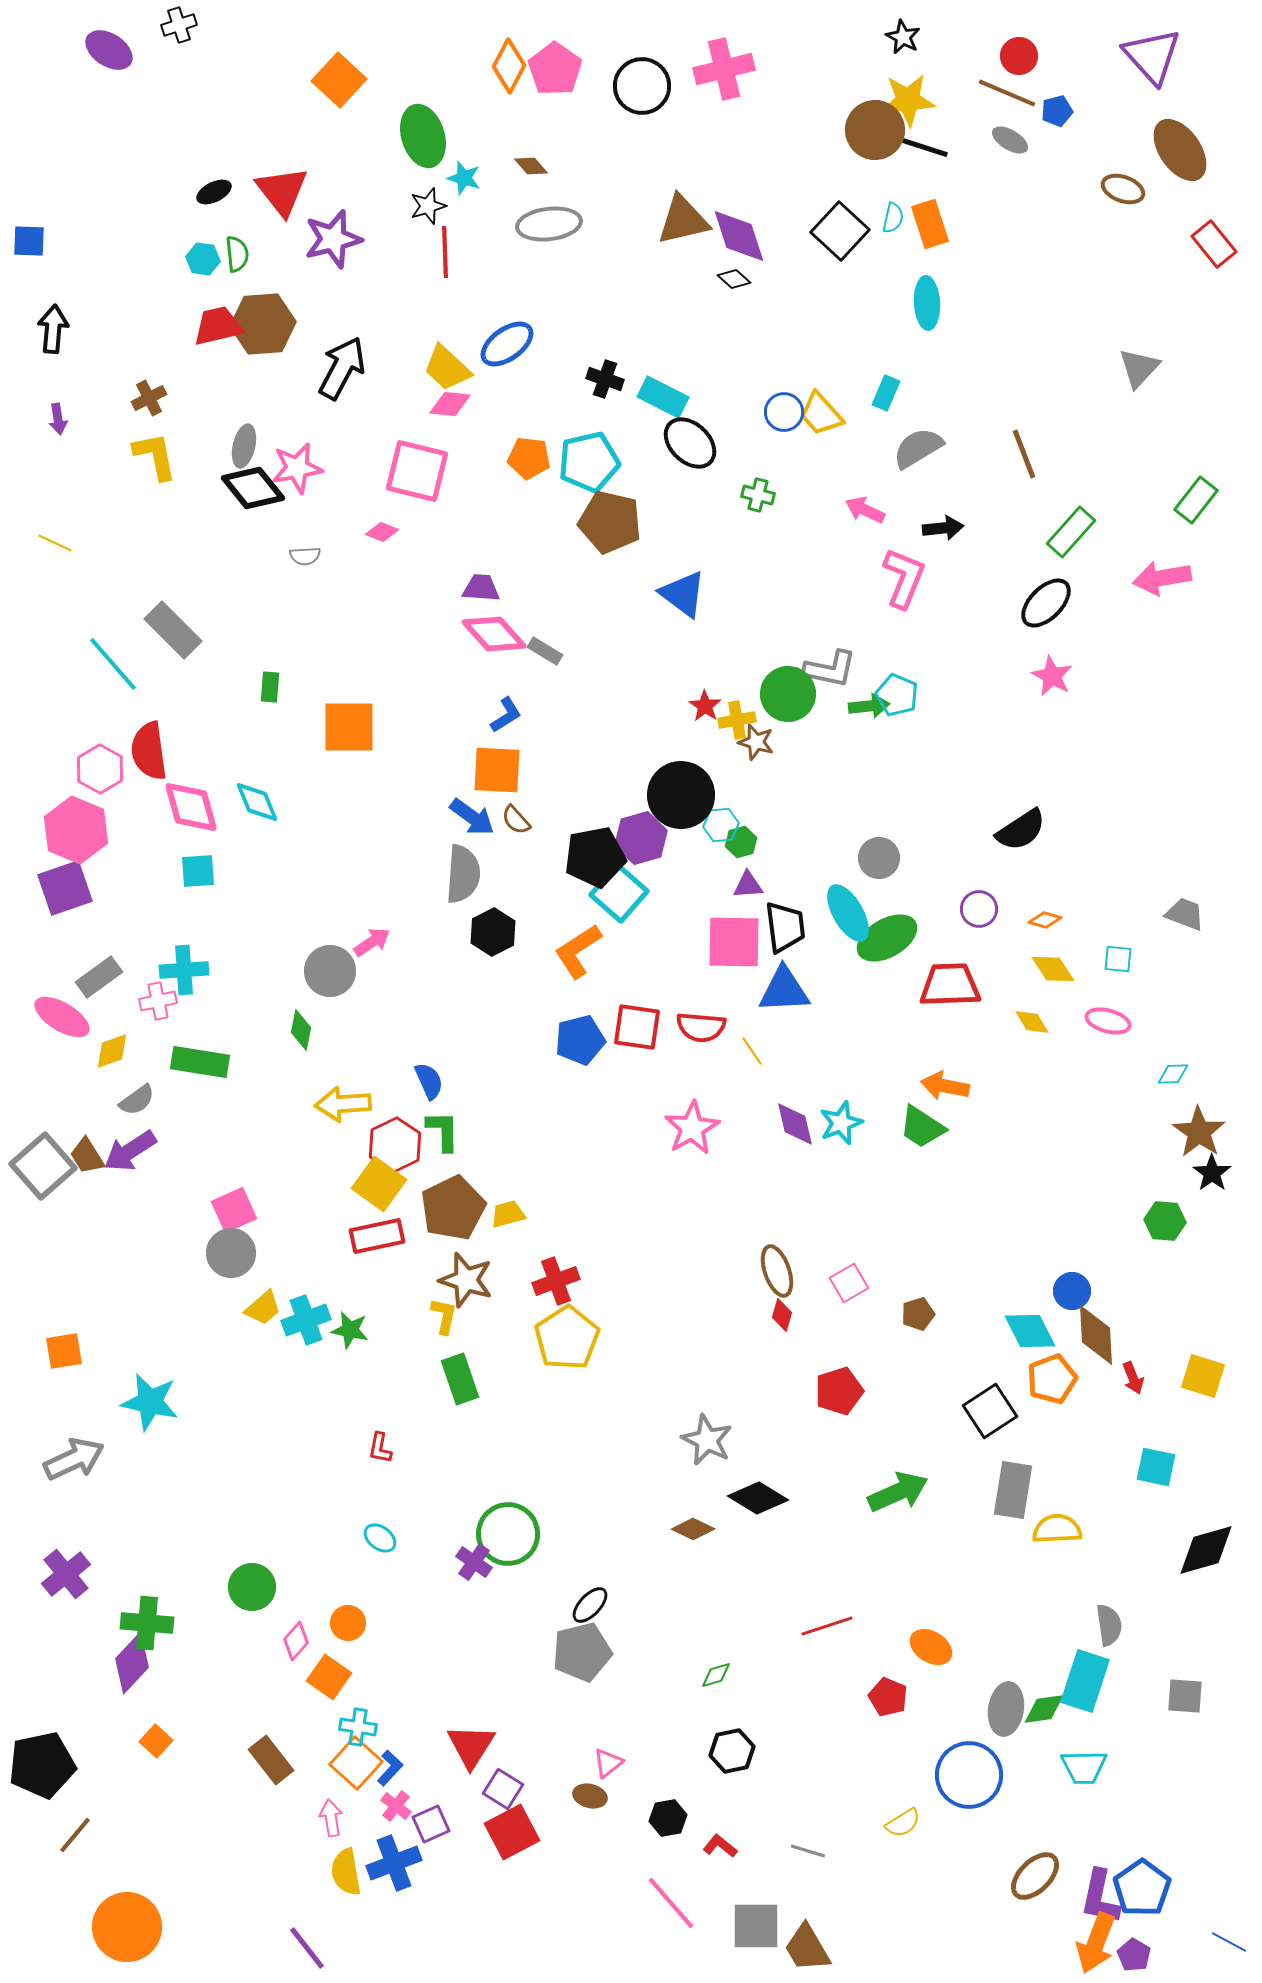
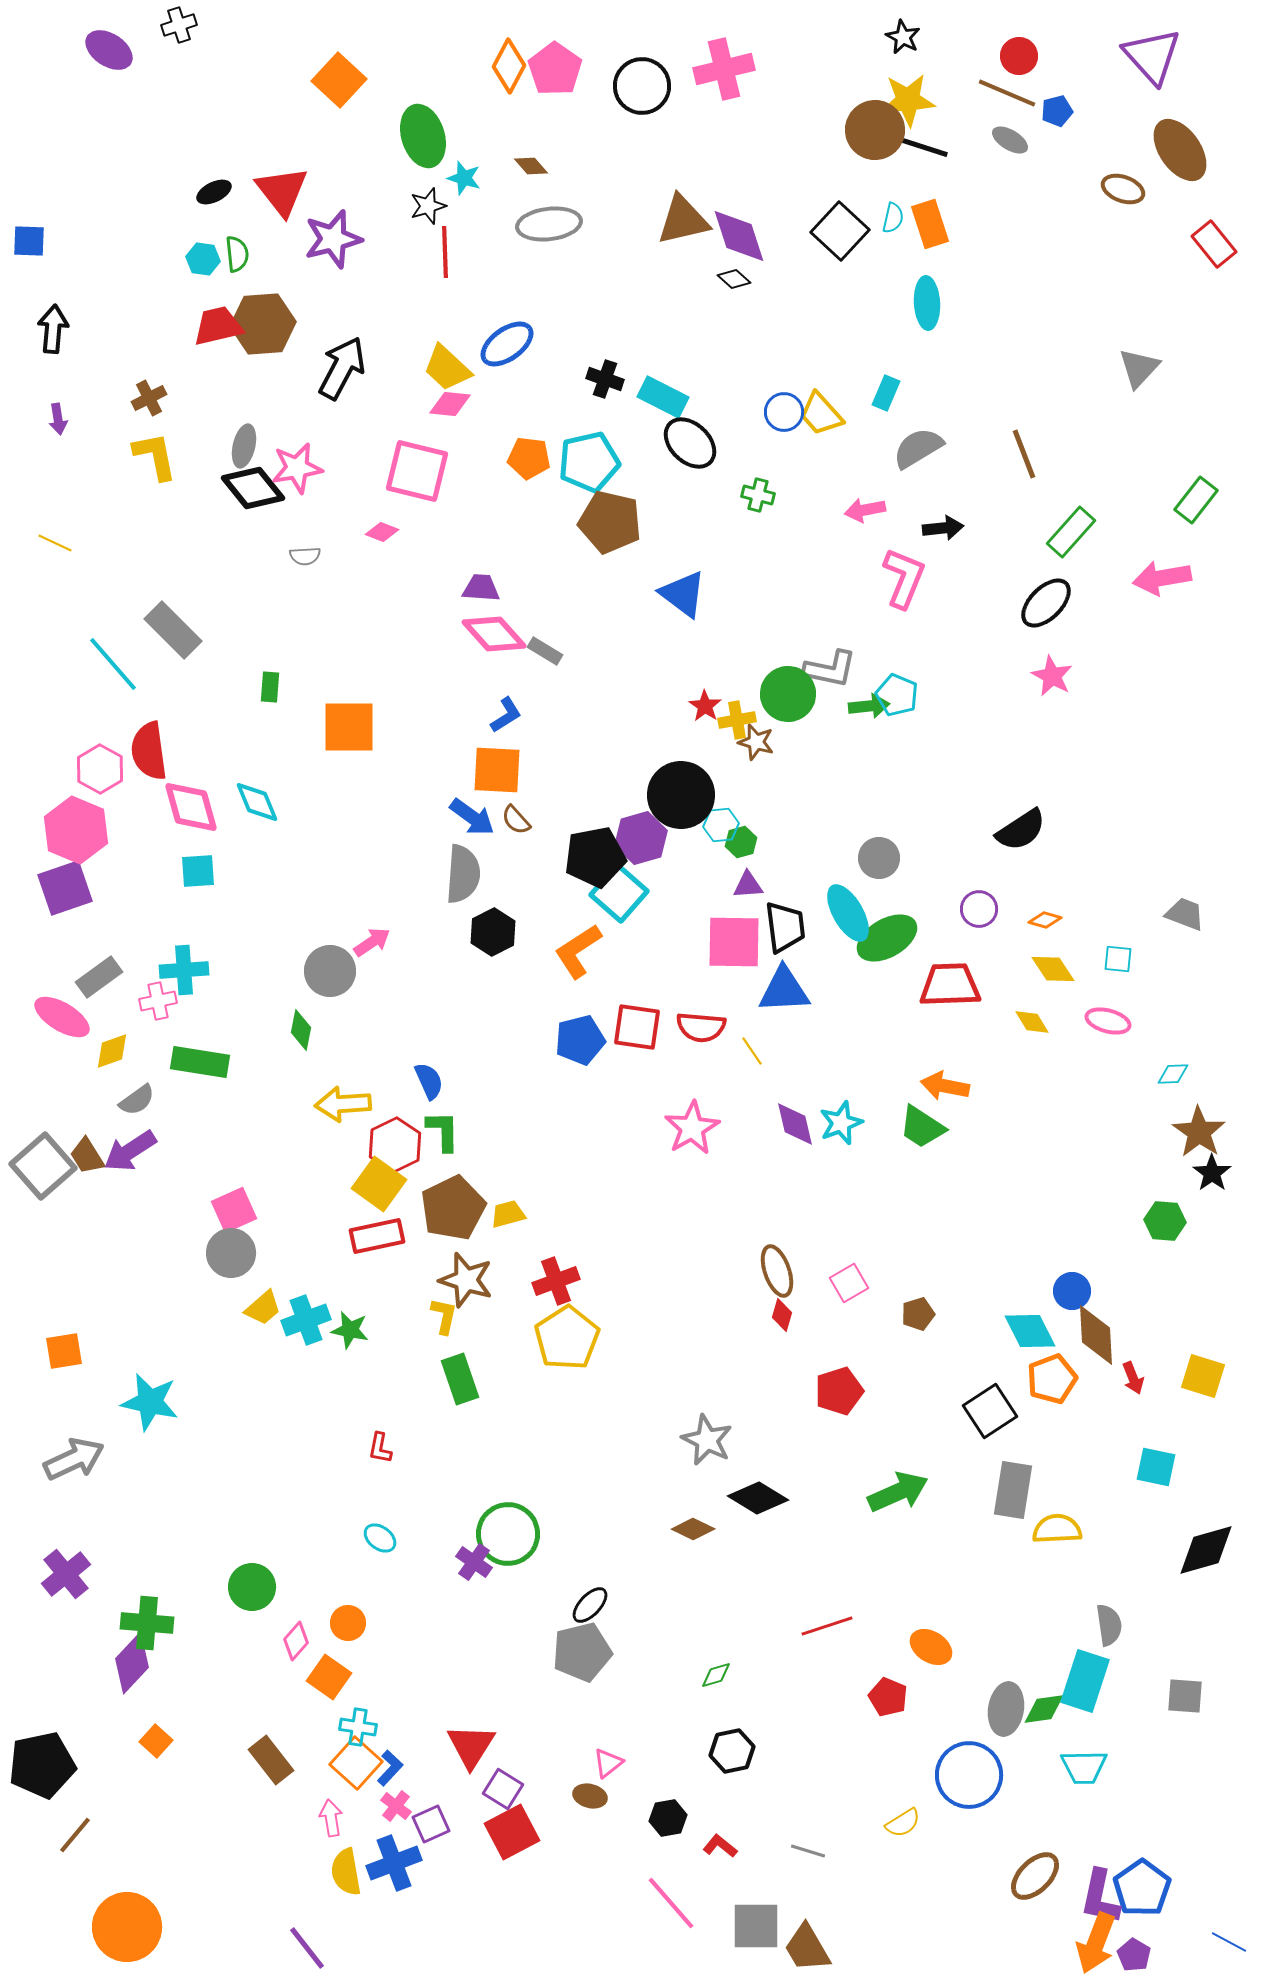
pink arrow at (865, 510): rotated 36 degrees counterclockwise
